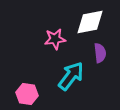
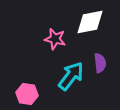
pink star: rotated 20 degrees clockwise
purple semicircle: moved 10 px down
